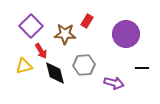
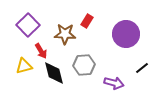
purple square: moved 3 px left, 1 px up
black line: rotated 40 degrees counterclockwise
black diamond: moved 1 px left
